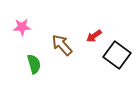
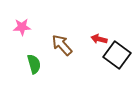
red arrow: moved 5 px right, 3 px down; rotated 49 degrees clockwise
